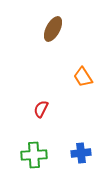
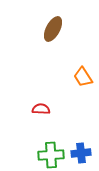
red semicircle: rotated 66 degrees clockwise
green cross: moved 17 px right
